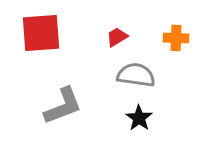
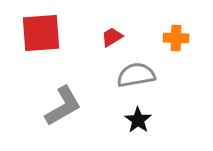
red trapezoid: moved 5 px left
gray semicircle: rotated 18 degrees counterclockwise
gray L-shape: rotated 9 degrees counterclockwise
black star: moved 1 px left, 2 px down
